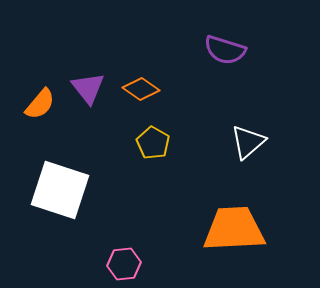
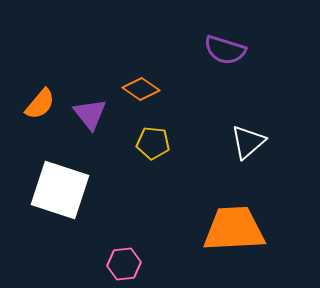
purple triangle: moved 2 px right, 26 px down
yellow pentagon: rotated 24 degrees counterclockwise
